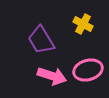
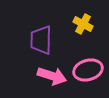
purple trapezoid: rotated 32 degrees clockwise
